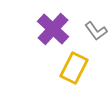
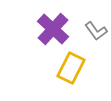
yellow rectangle: moved 3 px left
